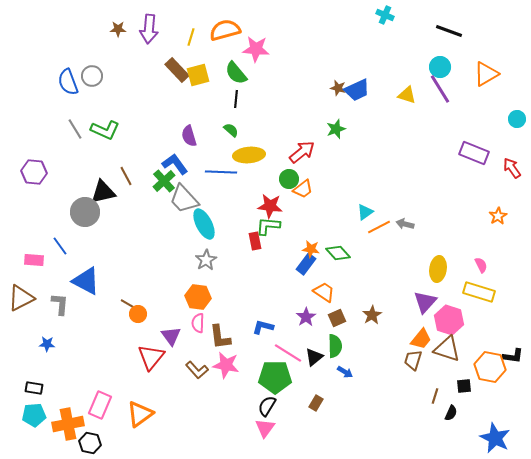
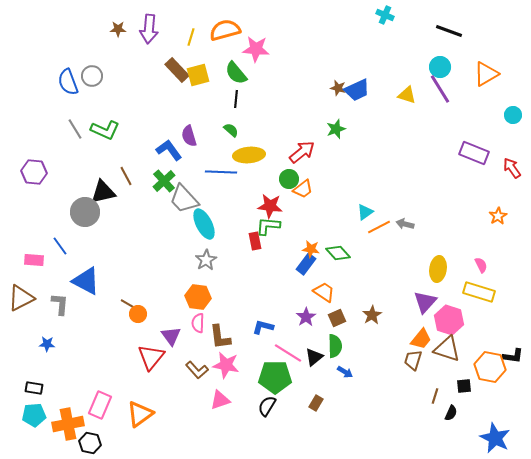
cyan circle at (517, 119): moved 4 px left, 4 px up
blue L-shape at (175, 164): moved 6 px left, 14 px up
pink triangle at (265, 428): moved 45 px left, 28 px up; rotated 35 degrees clockwise
